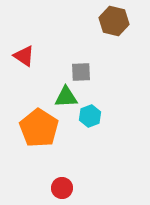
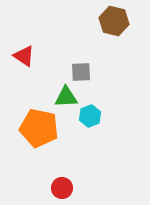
orange pentagon: rotated 21 degrees counterclockwise
